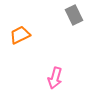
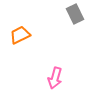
gray rectangle: moved 1 px right, 1 px up
